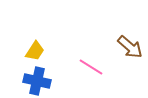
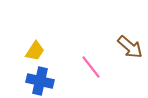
pink line: rotated 20 degrees clockwise
blue cross: moved 3 px right
